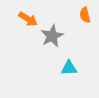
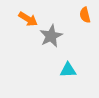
gray star: moved 1 px left
cyan triangle: moved 1 px left, 2 px down
